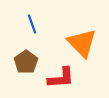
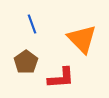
orange triangle: moved 4 px up
